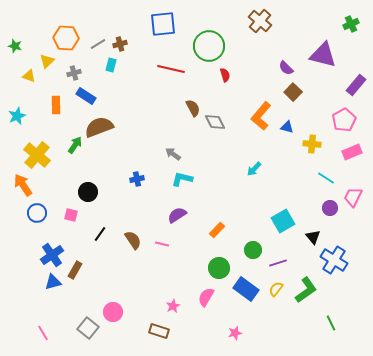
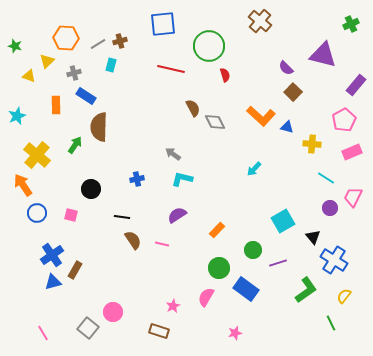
brown cross at (120, 44): moved 3 px up
orange L-shape at (261, 116): rotated 88 degrees counterclockwise
brown semicircle at (99, 127): rotated 68 degrees counterclockwise
black circle at (88, 192): moved 3 px right, 3 px up
black line at (100, 234): moved 22 px right, 17 px up; rotated 63 degrees clockwise
yellow semicircle at (276, 289): moved 68 px right, 7 px down
